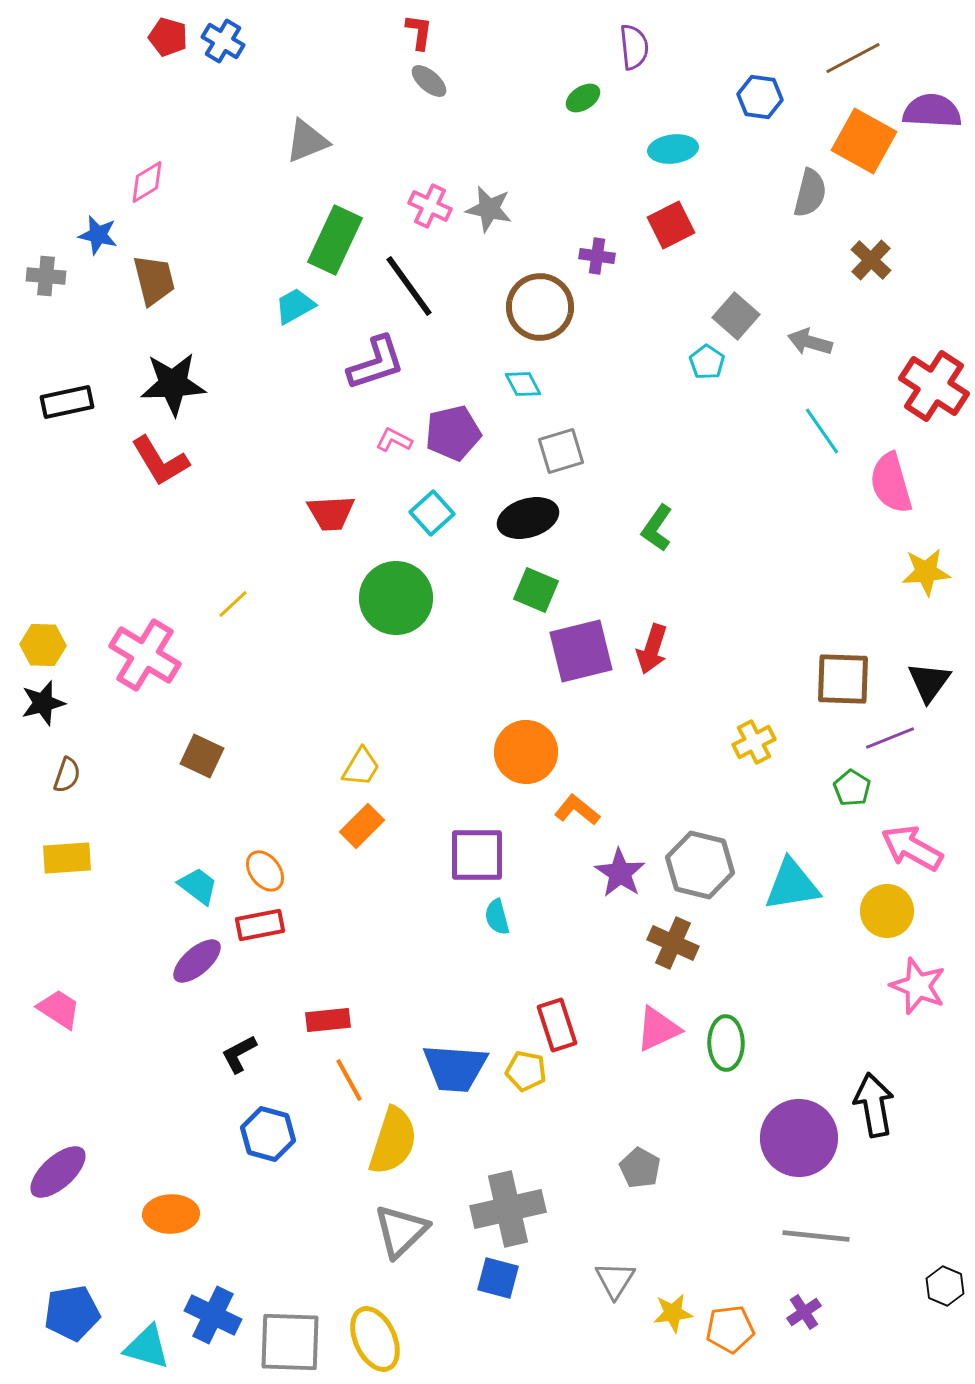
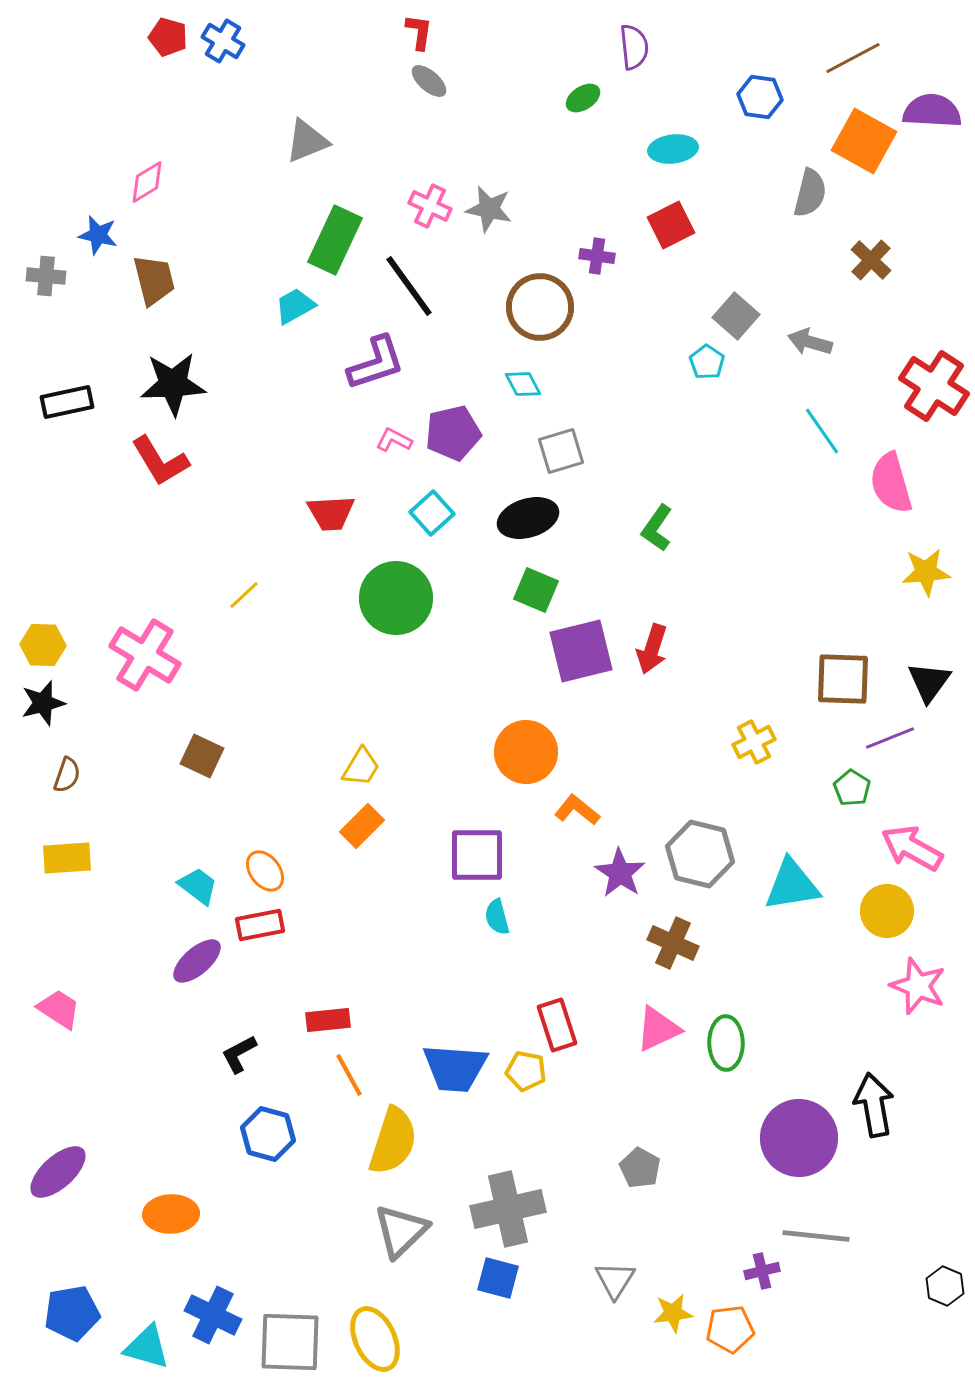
yellow line at (233, 604): moved 11 px right, 9 px up
gray hexagon at (700, 865): moved 11 px up
orange line at (349, 1080): moved 5 px up
purple cross at (804, 1312): moved 42 px left, 41 px up; rotated 20 degrees clockwise
